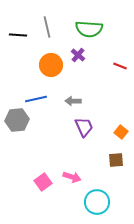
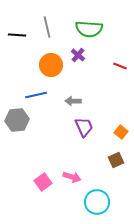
black line: moved 1 px left
blue line: moved 4 px up
brown square: rotated 21 degrees counterclockwise
